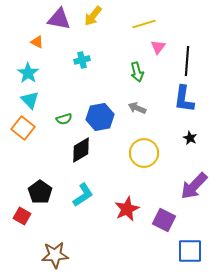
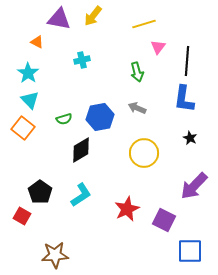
cyan L-shape: moved 2 px left
